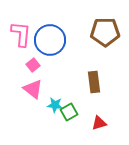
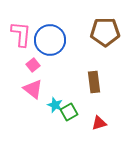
cyan star: rotated 14 degrees clockwise
